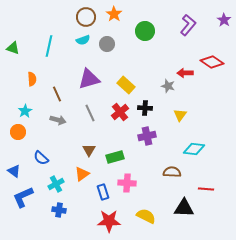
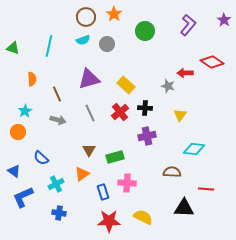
blue cross: moved 3 px down
yellow semicircle: moved 3 px left, 1 px down
